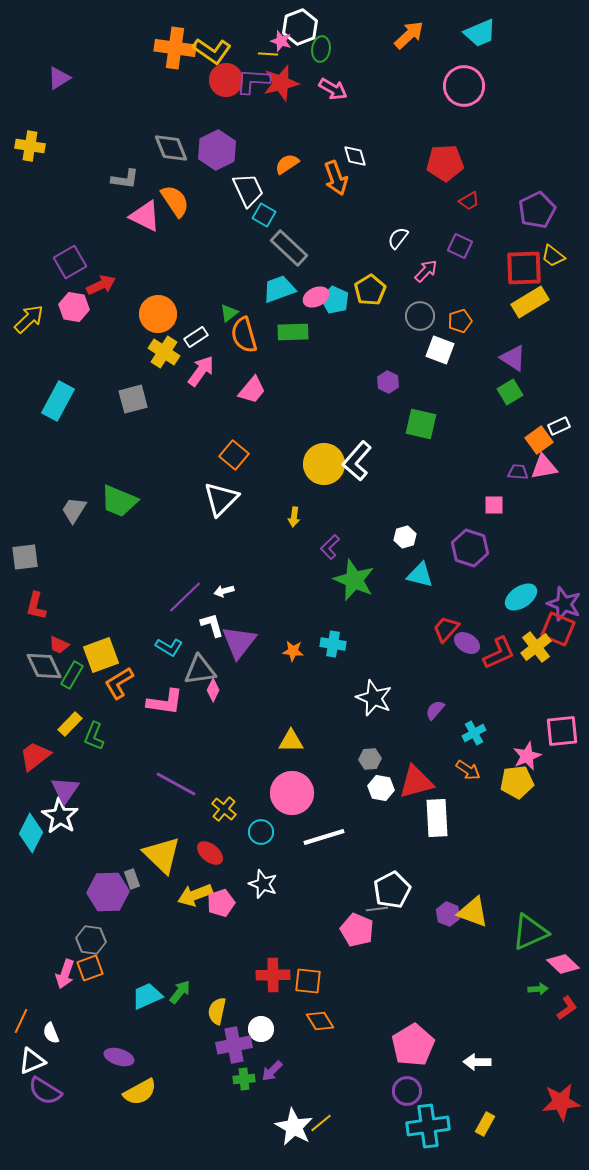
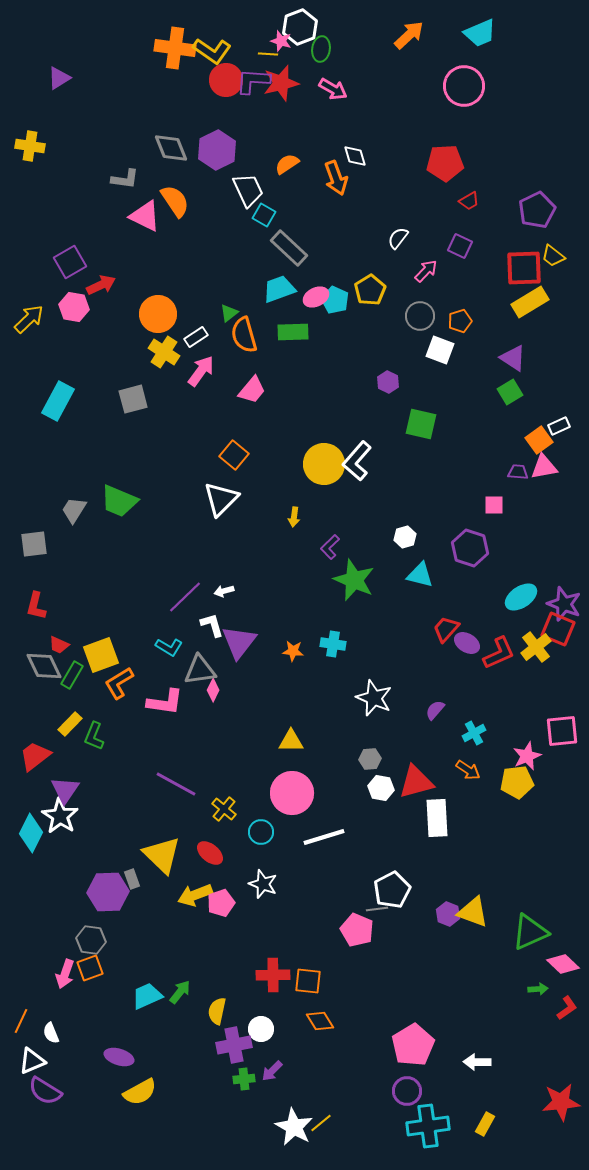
gray square at (25, 557): moved 9 px right, 13 px up
